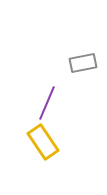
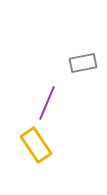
yellow rectangle: moved 7 px left, 3 px down
